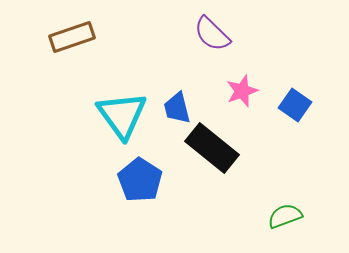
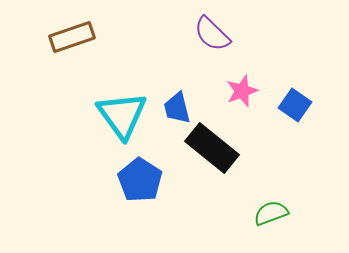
green semicircle: moved 14 px left, 3 px up
